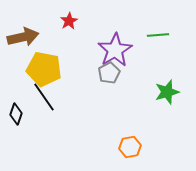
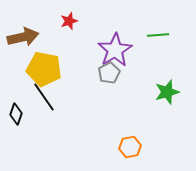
red star: rotated 12 degrees clockwise
